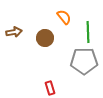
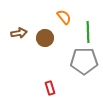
brown arrow: moved 5 px right, 1 px down
